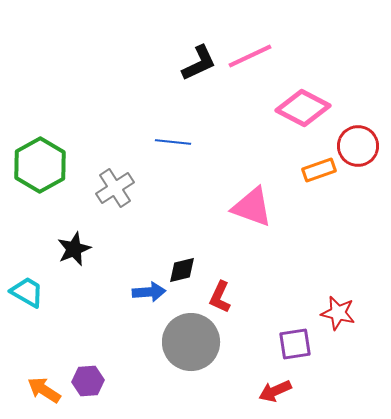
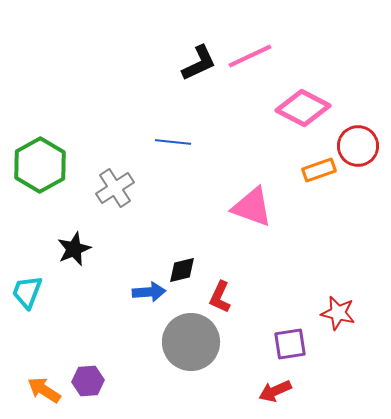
cyan trapezoid: rotated 99 degrees counterclockwise
purple square: moved 5 px left
